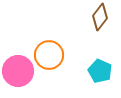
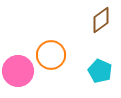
brown diamond: moved 1 px right, 3 px down; rotated 16 degrees clockwise
orange circle: moved 2 px right
